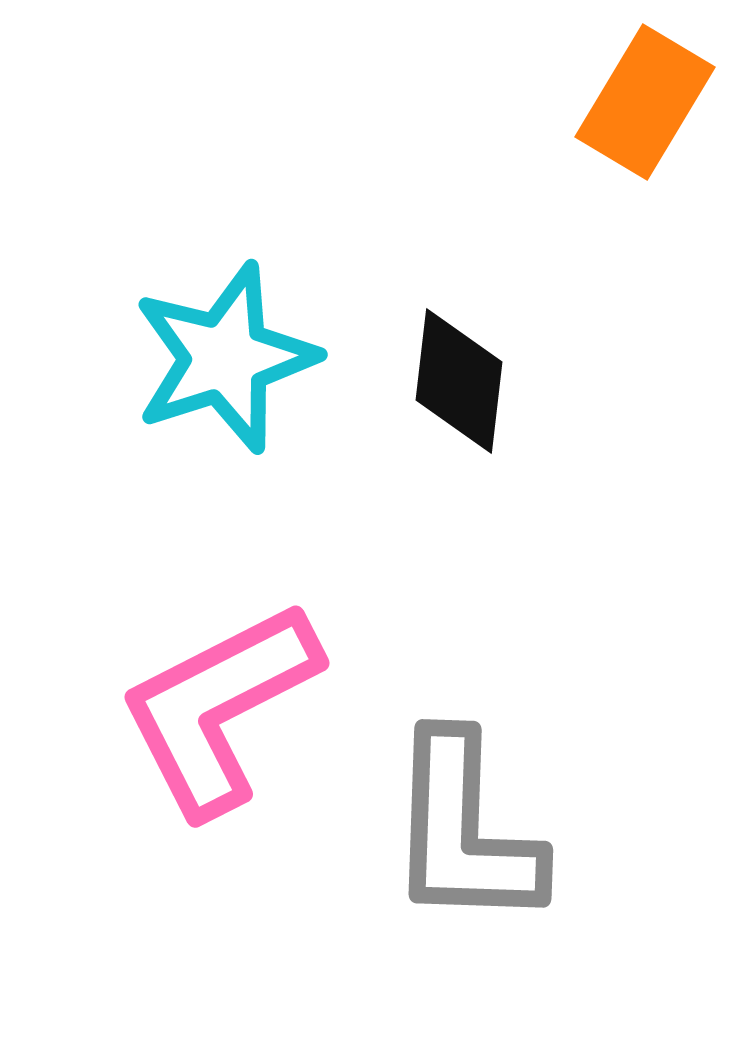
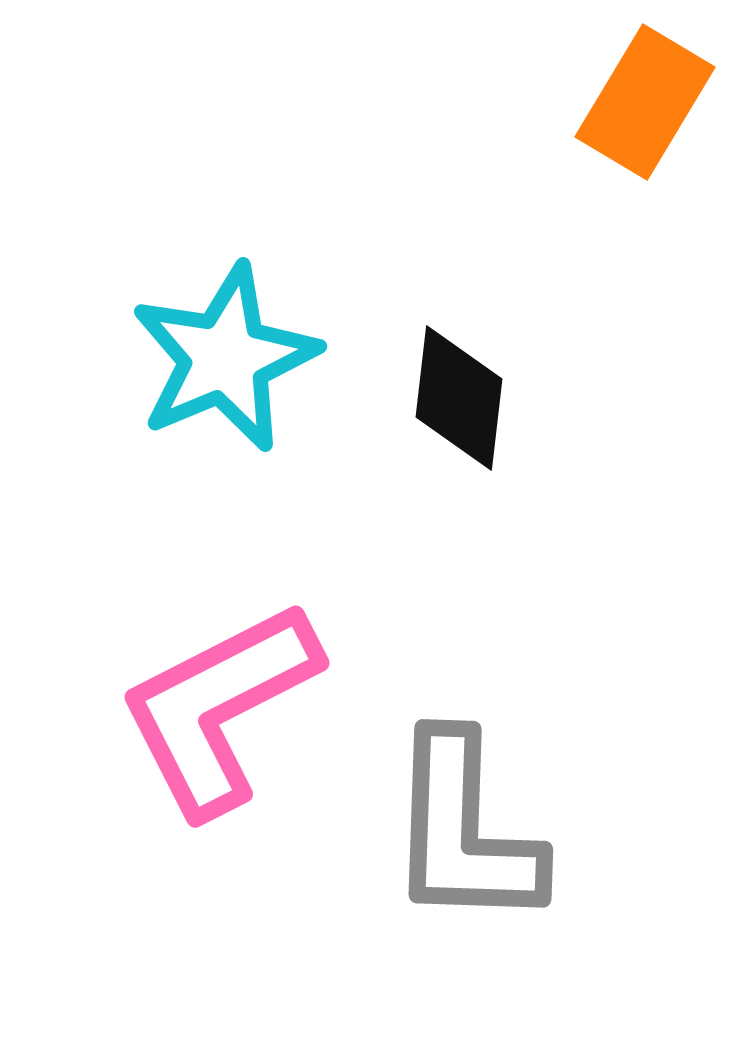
cyan star: rotated 5 degrees counterclockwise
black diamond: moved 17 px down
